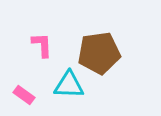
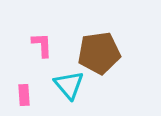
cyan triangle: rotated 48 degrees clockwise
pink rectangle: rotated 50 degrees clockwise
